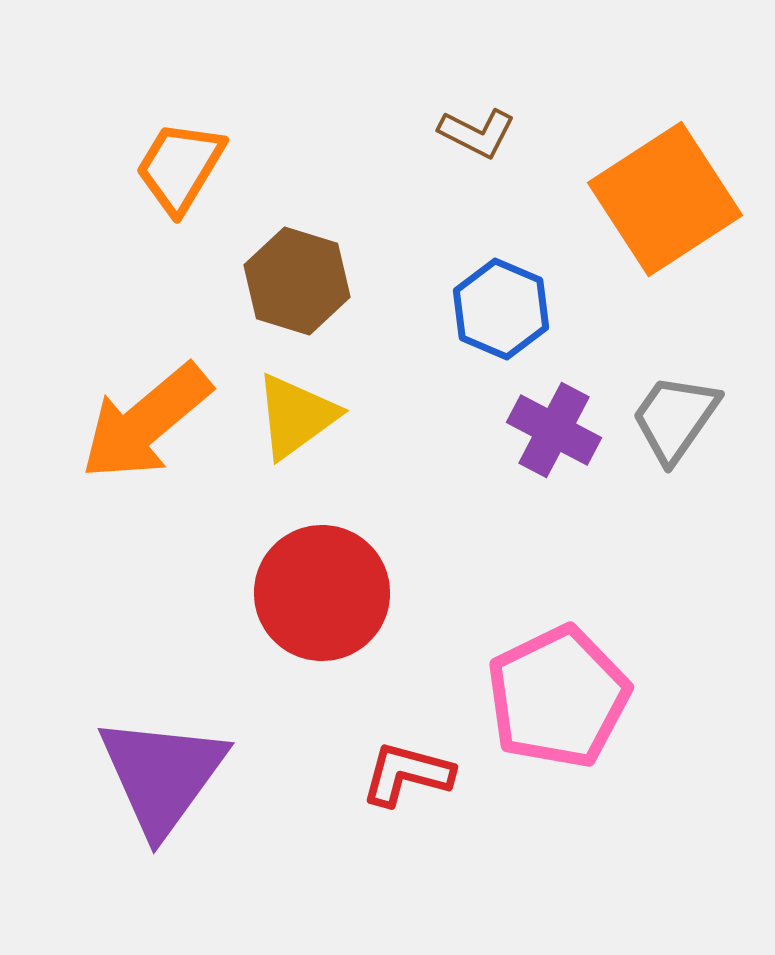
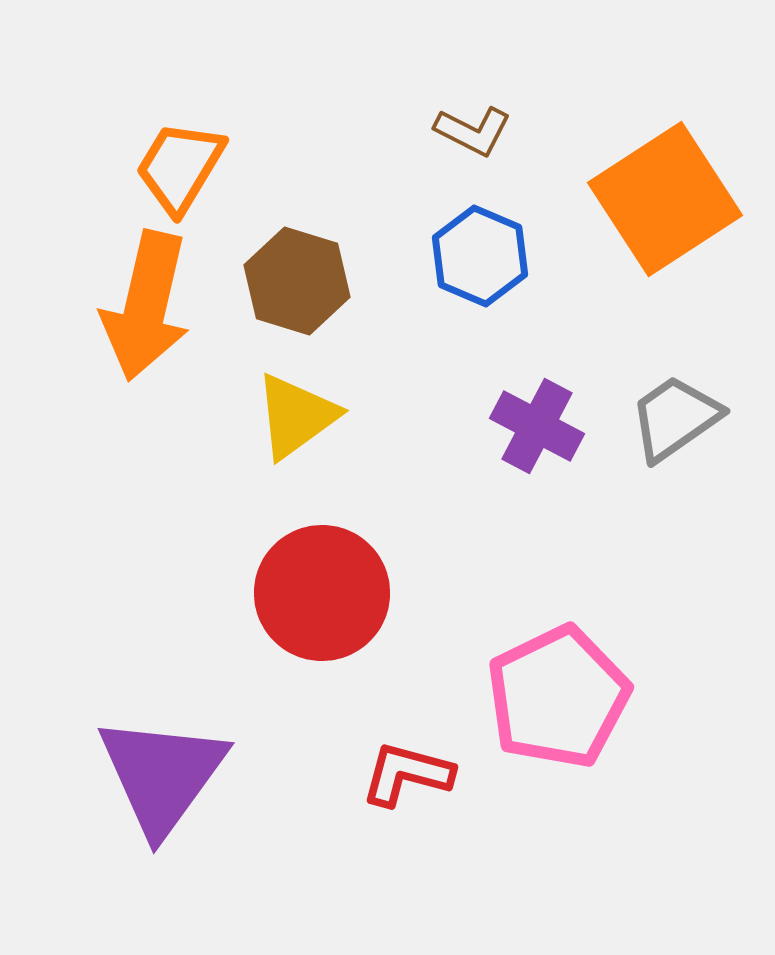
brown L-shape: moved 4 px left, 2 px up
blue hexagon: moved 21 px left, 53 px up
gray trapezoid: rotated 20 degrees clockwise
orange arrow: moved 116 px up; rotated 37 degrees counterclockwise
purple cross: moved 17 px left, 4 px up
